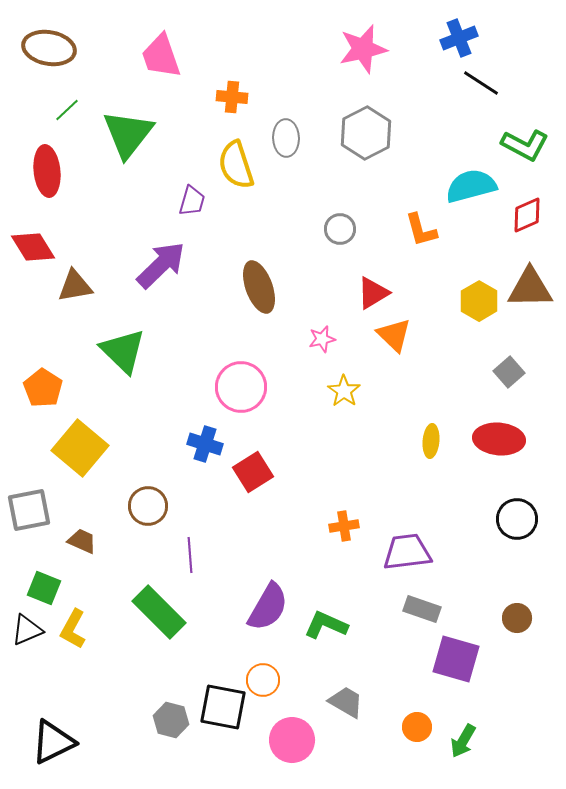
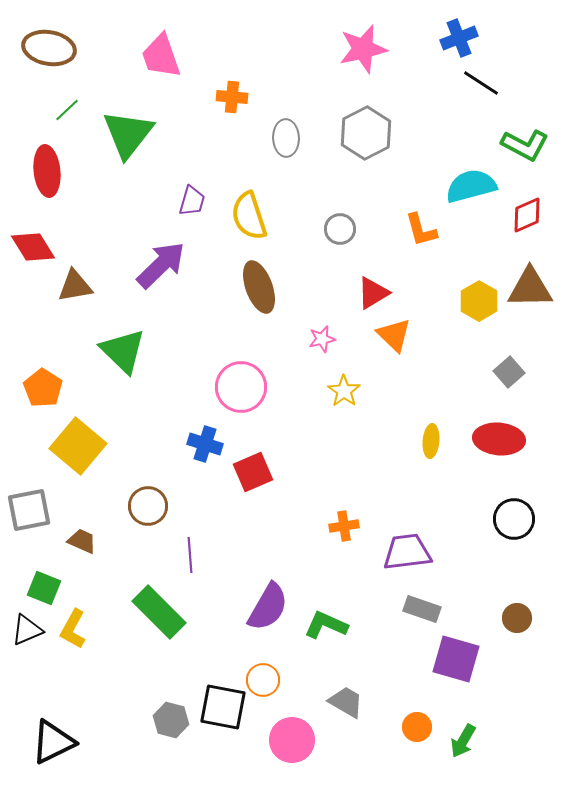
yellow semicircle at (236, 165): moved 13 px right, 51 px down
yellow square at (80, 448): moved 2 px left, 2 px up
red square at (253, 472): rotated 9 degrees clockwise
black circle at (517, 519): moved 3 px left
